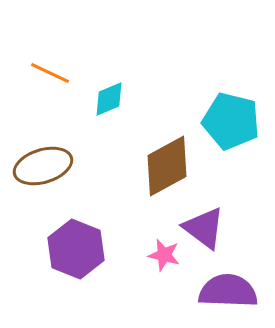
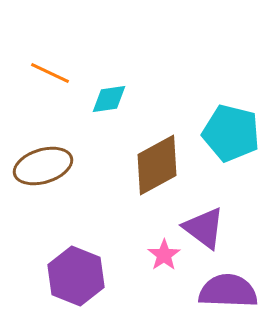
cyan diamond: rotated 15 degrees clockwise
cyan pentagon: moved 12 px down
brown diamond: moved 10 px left, 1 px up
purple hexagon: moved 27 px down
pink star: rotated 24 degrees clockwise
